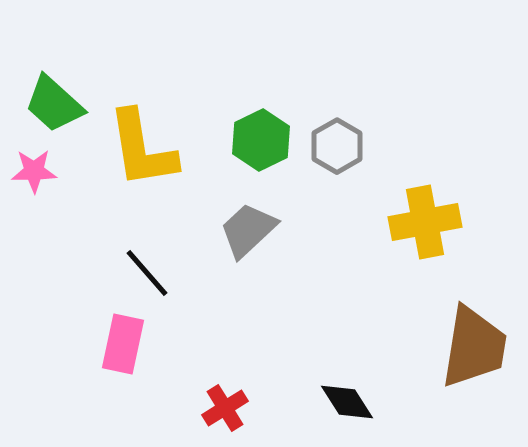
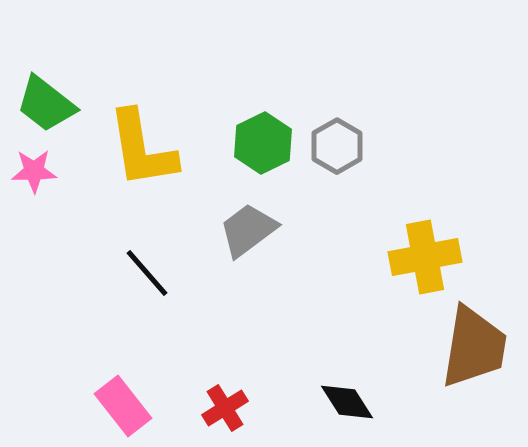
green trapezoid: moved 8 px left; rotated 4 degrees counterclockwise
green hexagon: moved 2 px right, 3 px down
yellow cross: moved 35 px down
gray trapezoid: rotated 6 degrees clockwise
pink rectangle: moved 62 px down; rotated 50 degrees counterclockwise
